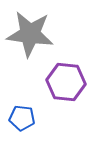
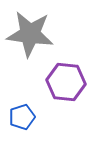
blue pentagon: moved 1 px up; rotated 25 degrees counterclockwise
